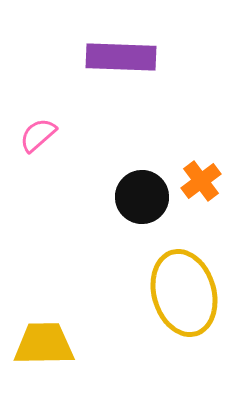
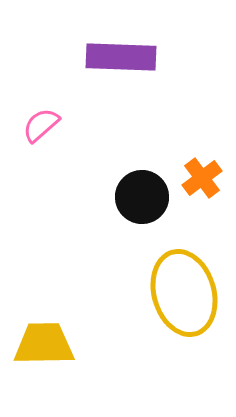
pink semicircle: moved 3 px right, 10 px up
orange cross: moved 1 px right, 3 px up
